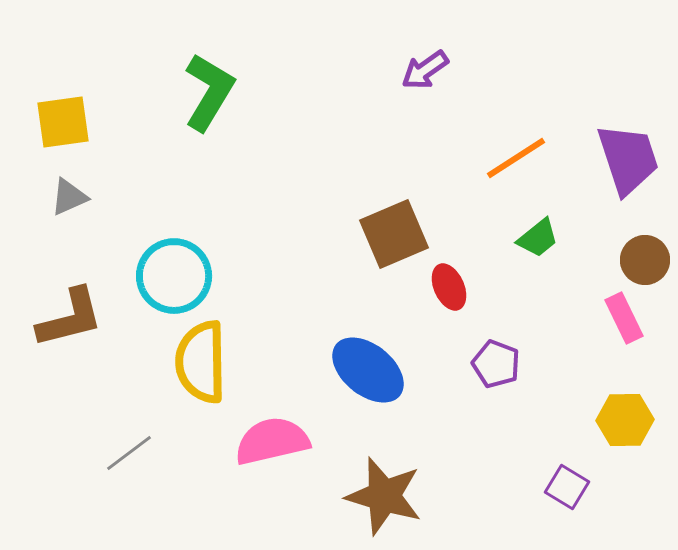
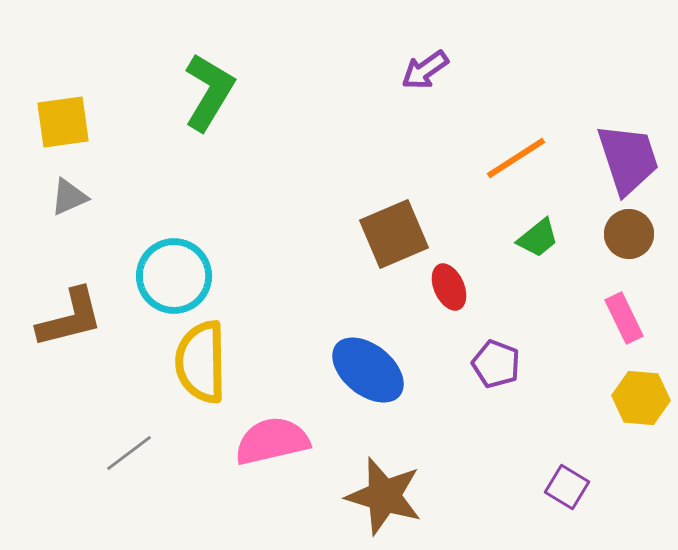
brown circle: moved 16 px left, 26 px up
yellow hexagon: moved 16 px right, 22 px up; rotated 6 degrees clockwise
